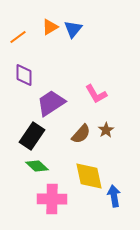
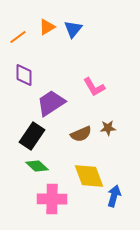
orange triangle: moved 3 px left
pink L-shape: moved 2 px left, 7 px up
brown star: moved 2 px right, 2 px up; rotated 28 degrees clockwise
brown semicircle: rotated 25 degrees clockwise
yellow diamond: rotated 8 degrees counterclockwise
blue arrow: rotated 25 degrees clockwise
